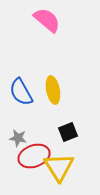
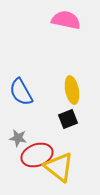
pink semicircle: moved 19 px right; rotated 28 degrees counterclockwise
yellow ellipse: moved 19 px right
black square: moved 13 px up
red ellipse: moved 3 px right, 1 px up
yellow triangle: rotated 20 degrees counterclockwise
